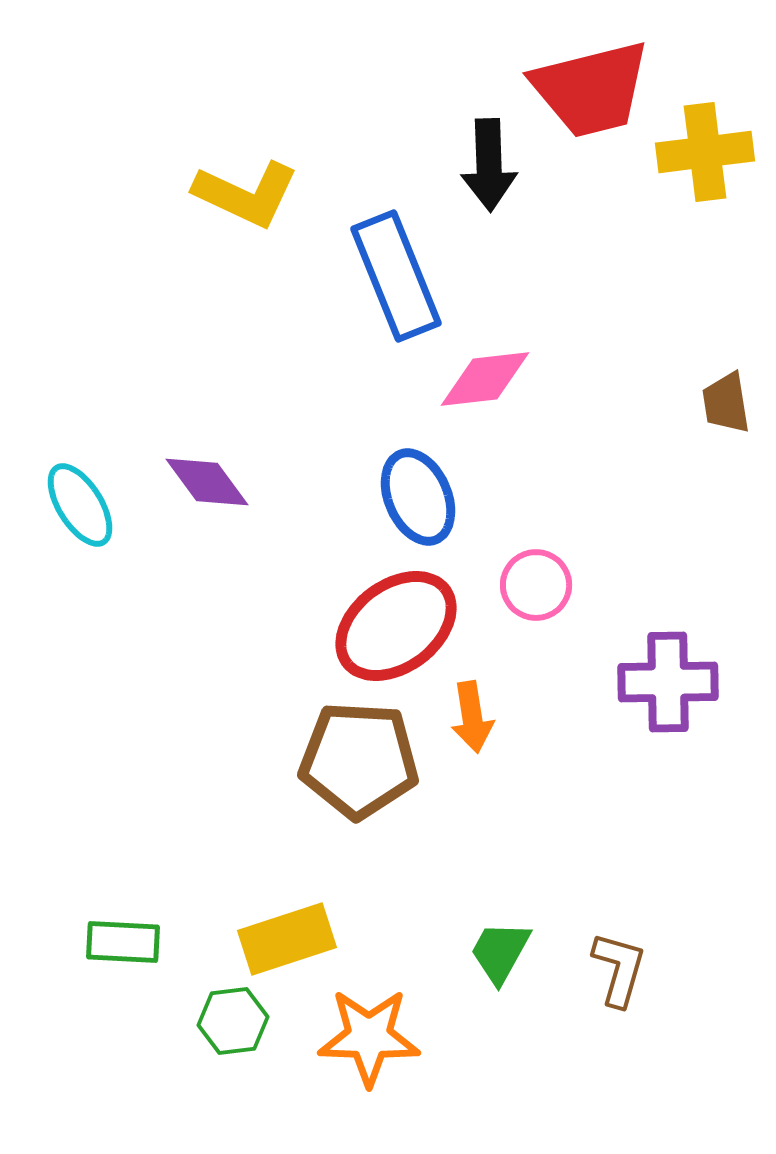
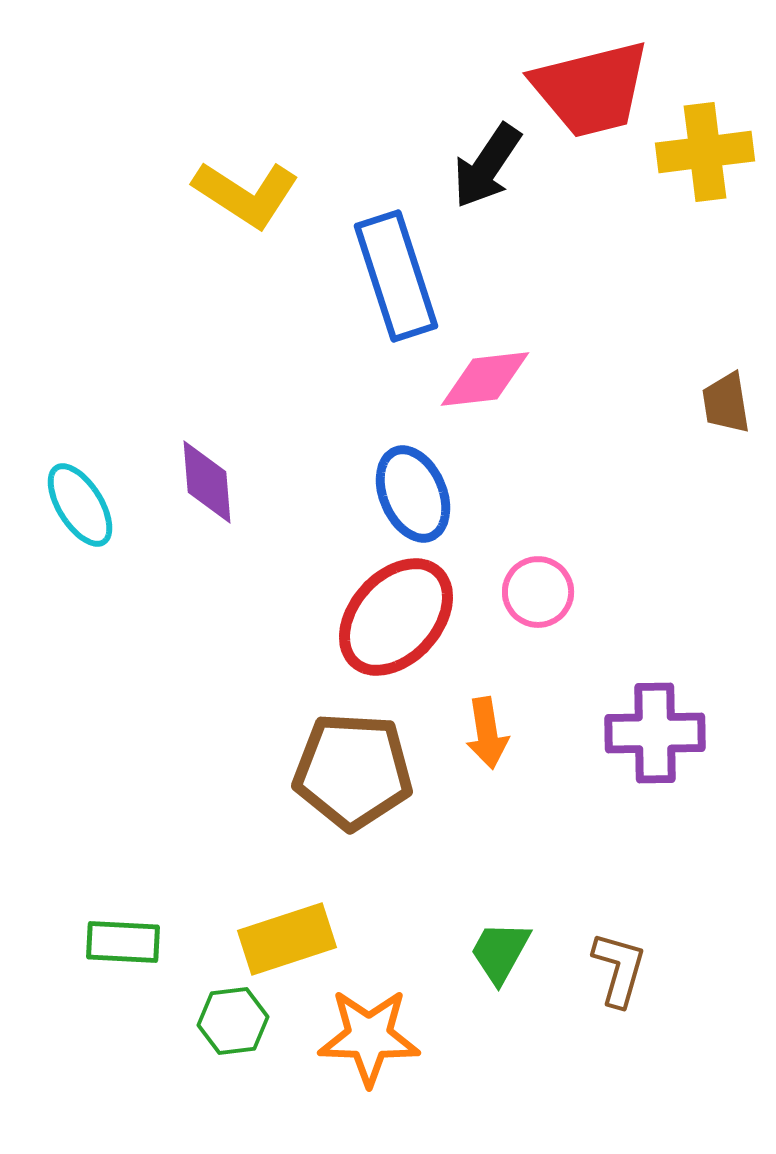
black arrow: moved 2 px left, 1 px down; rotated 36 degrees clockwise
yellow L-shape: rotated 8 degrees clockwise
blue rectangle: rotated 4 degrees clockwise
purple diamond: rotated 32 degrees clockwise
blue ellipse: moved 5 px left, 3 px up
pink circle: moved 2 px right, 7 px down
red ellipse: moved 9 px up; rotated 11 degrees counterclockwise
purple cross: moved 13 px left, 51 px down
orange arrow: moved 15 px right, 16 px down
brown pentagon: moved 6 px left, 11 px down
